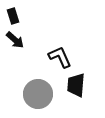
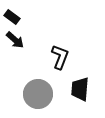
black rectangle: moved 1 px left, 1 px down; rotated 35 degrees counterclockwise
black L-shape: rotated 45 degrees clockwise
black trapezoid: moved 4 px right, 4 px down
